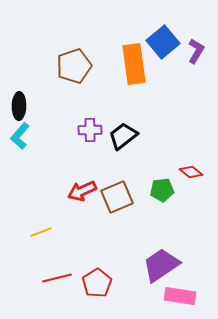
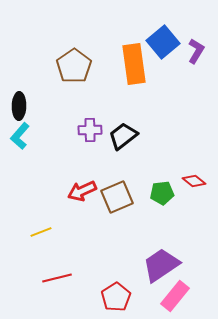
brown pentagon: rotated 16 degrees counterclockwise
red diamond: moved 3 px right, 9 px down
green pentagon: moved 3 px down
red pentagon: moved 19 px right, 14 px down
pink rectangle: moved 5 px left; rotated 60 degrees counterclockwise
